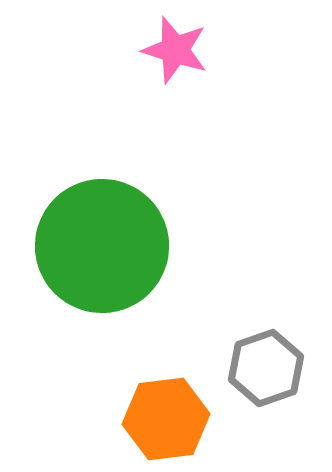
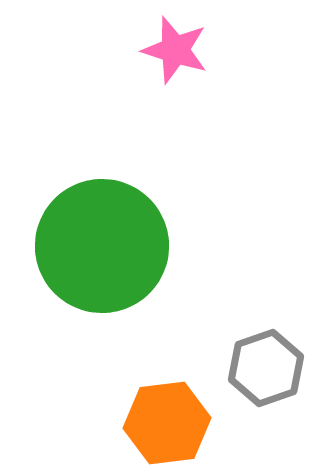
orange hexagon: moved 1 px right, 4 px down
